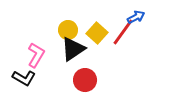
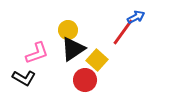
yellow square: moved 27 px down
pink L-shape: moved 1 px right, 2 px up; rotated 40 degrees clockwise
